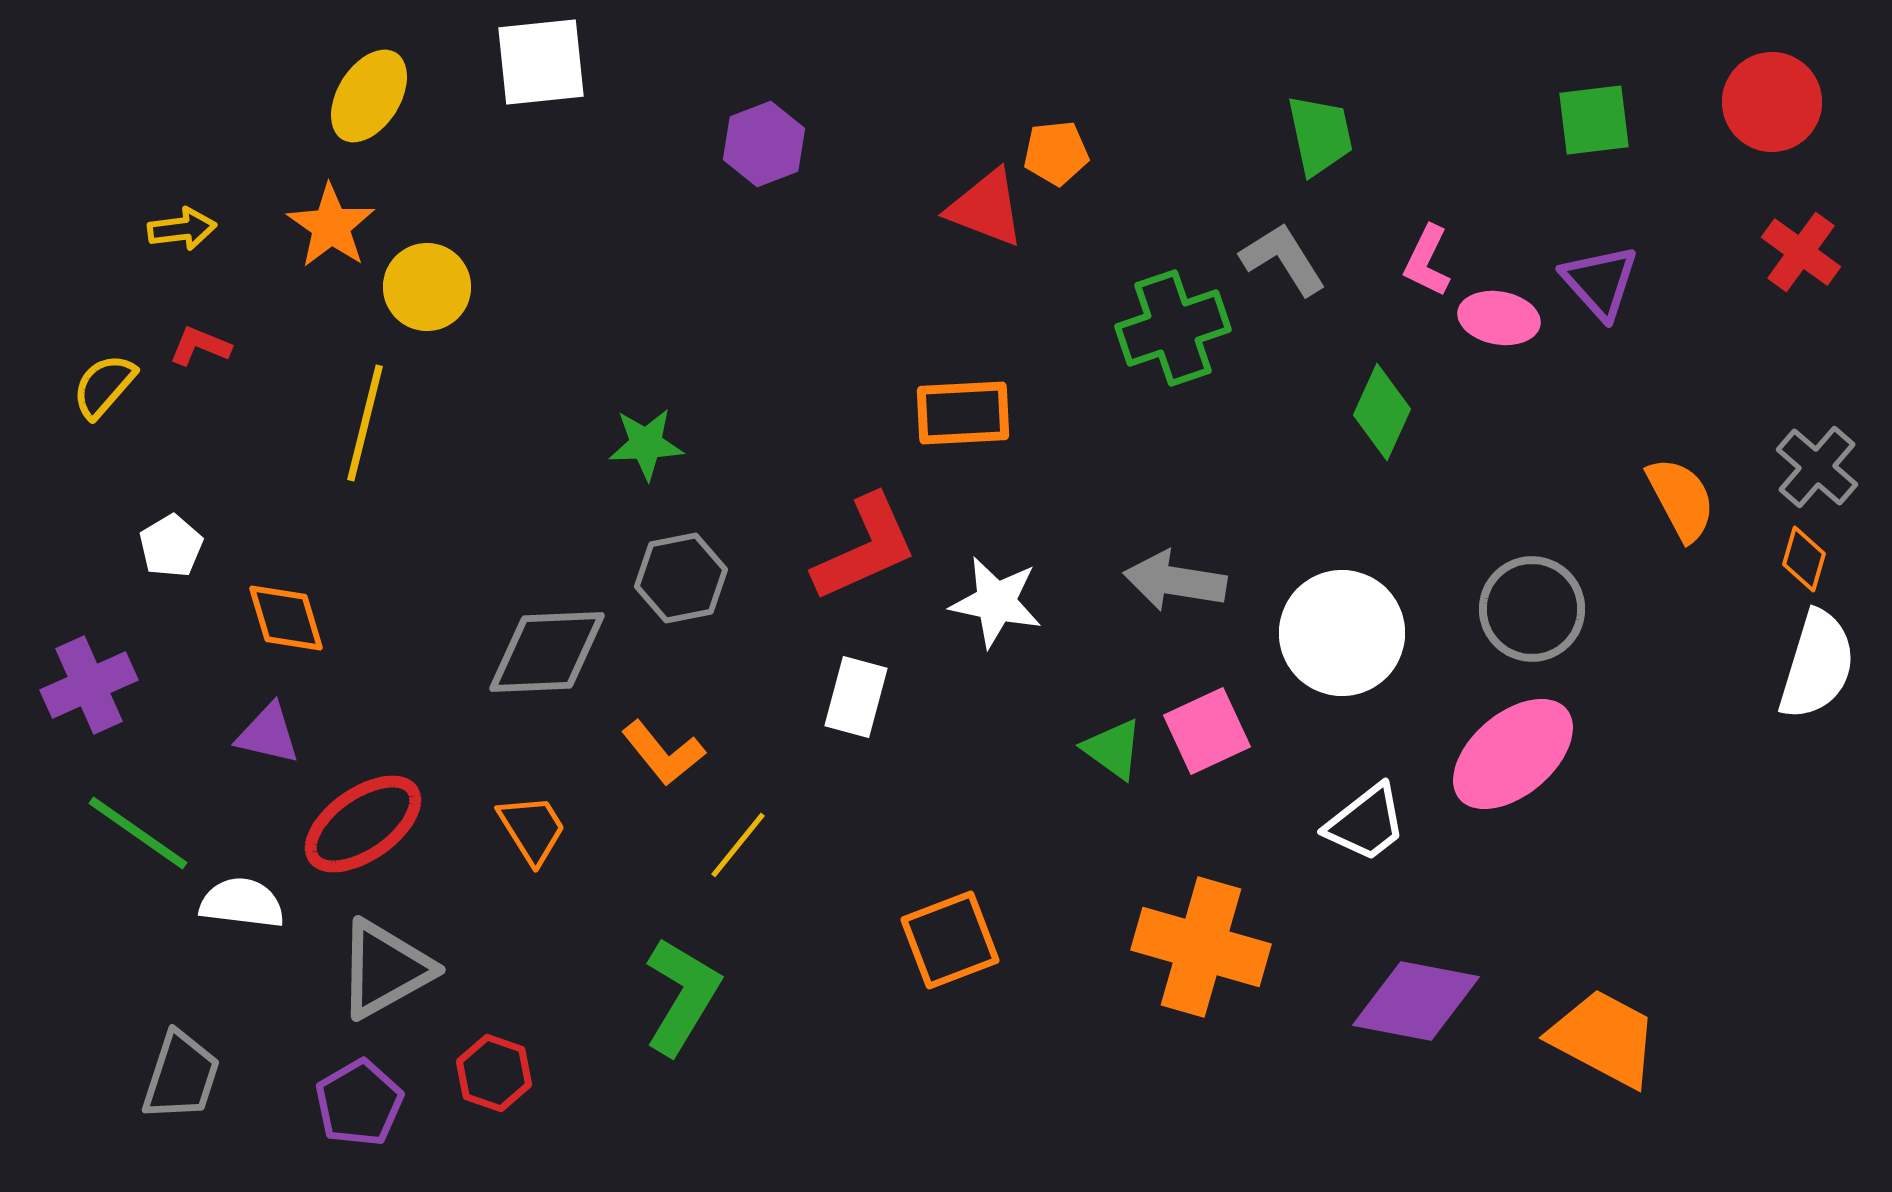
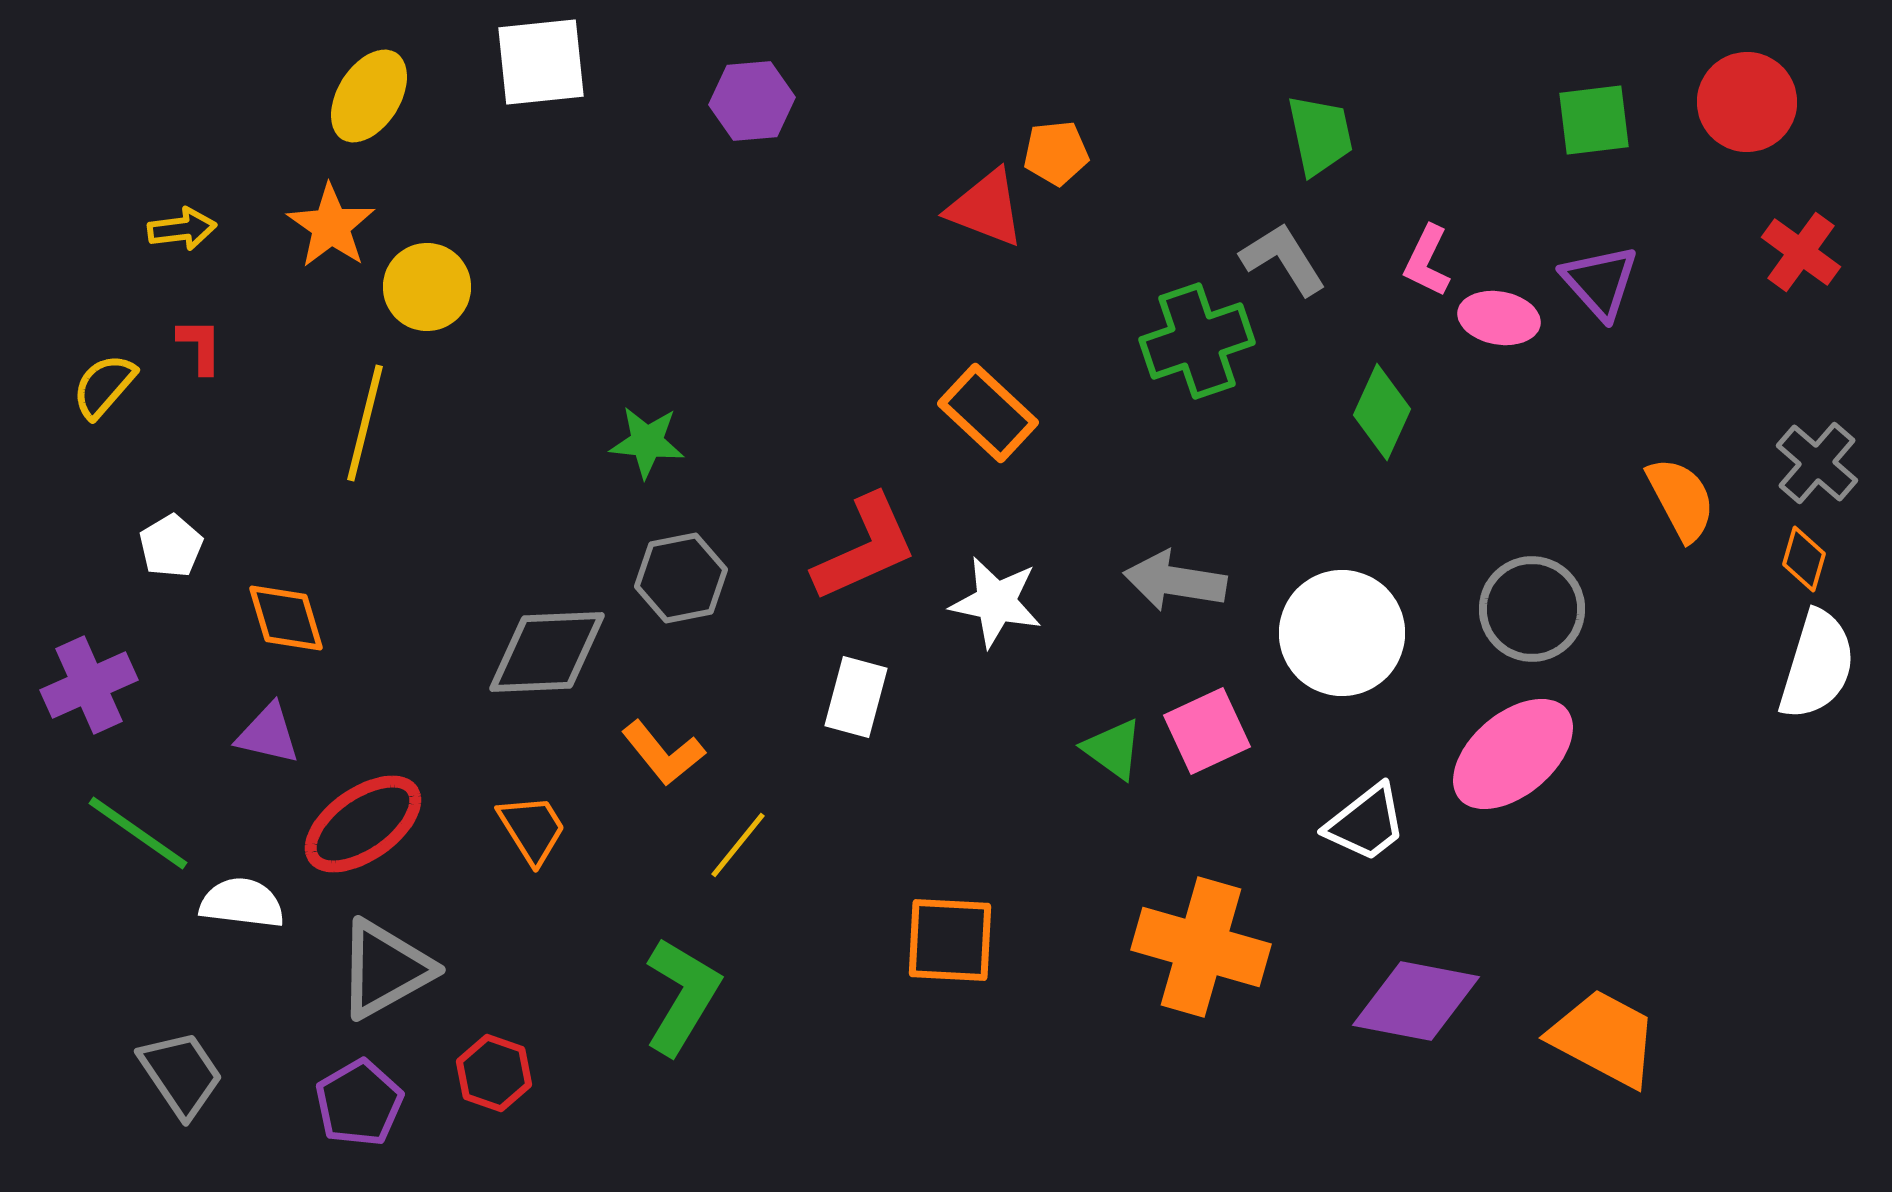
red circle at (1772, 102): moved 25 px left
purple hexagon at (764, 144): moved 12 px left, 43 px up; rotated 16 degrees clockwise
green cross at (1173, 328): moved 24 px right, 13 px down
red L-shape at (200, 346): rotated 68 degrees clockwise
orange rectangle at (963, 413): moved 25 px right; rotated 46 degrees clockwise
green star at (646, 444): moved 1 px right, 2 px up; rotated 8 degrees clockwise
gray cross at (1817, 467): moved 4 px up
orange square at (950, 940): rotated 24 degrees clockwise
gray trapezoid at (181, 1076): moved 2 px up; rotated 52 degrees counterclockwise
